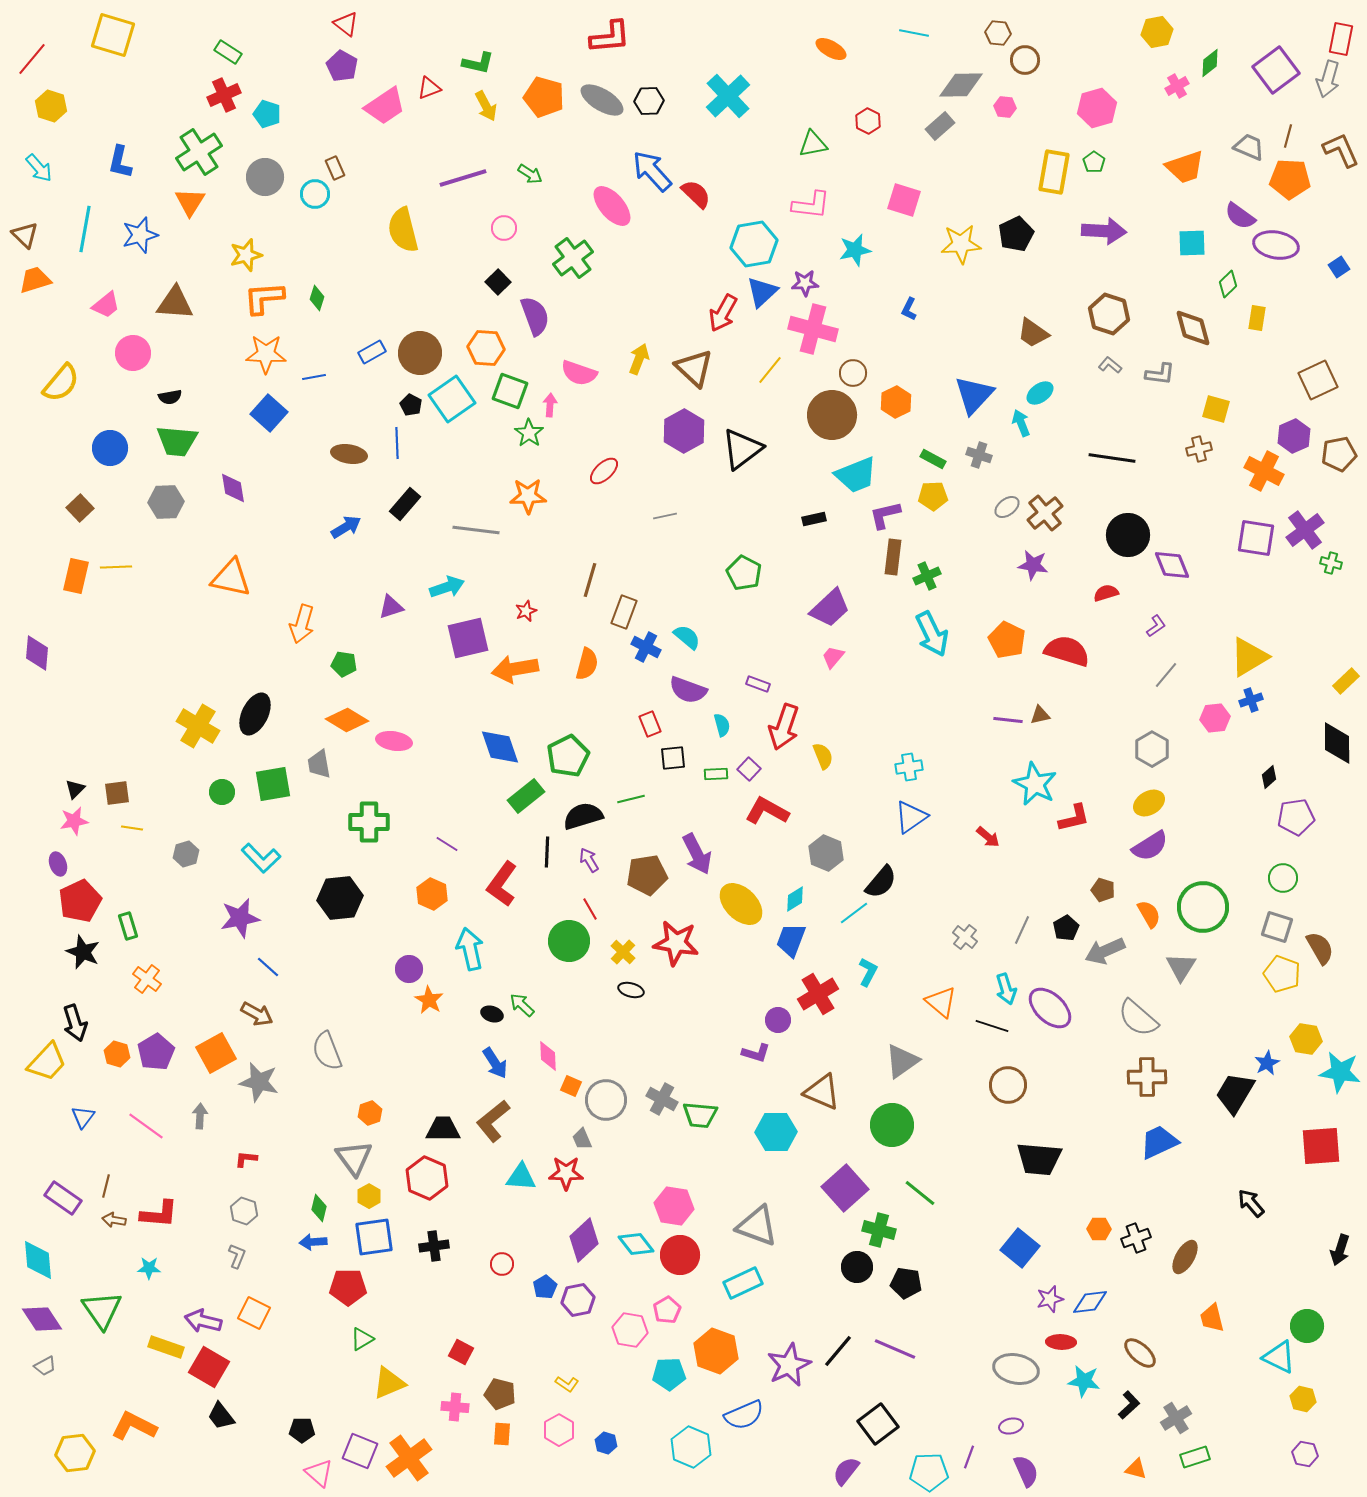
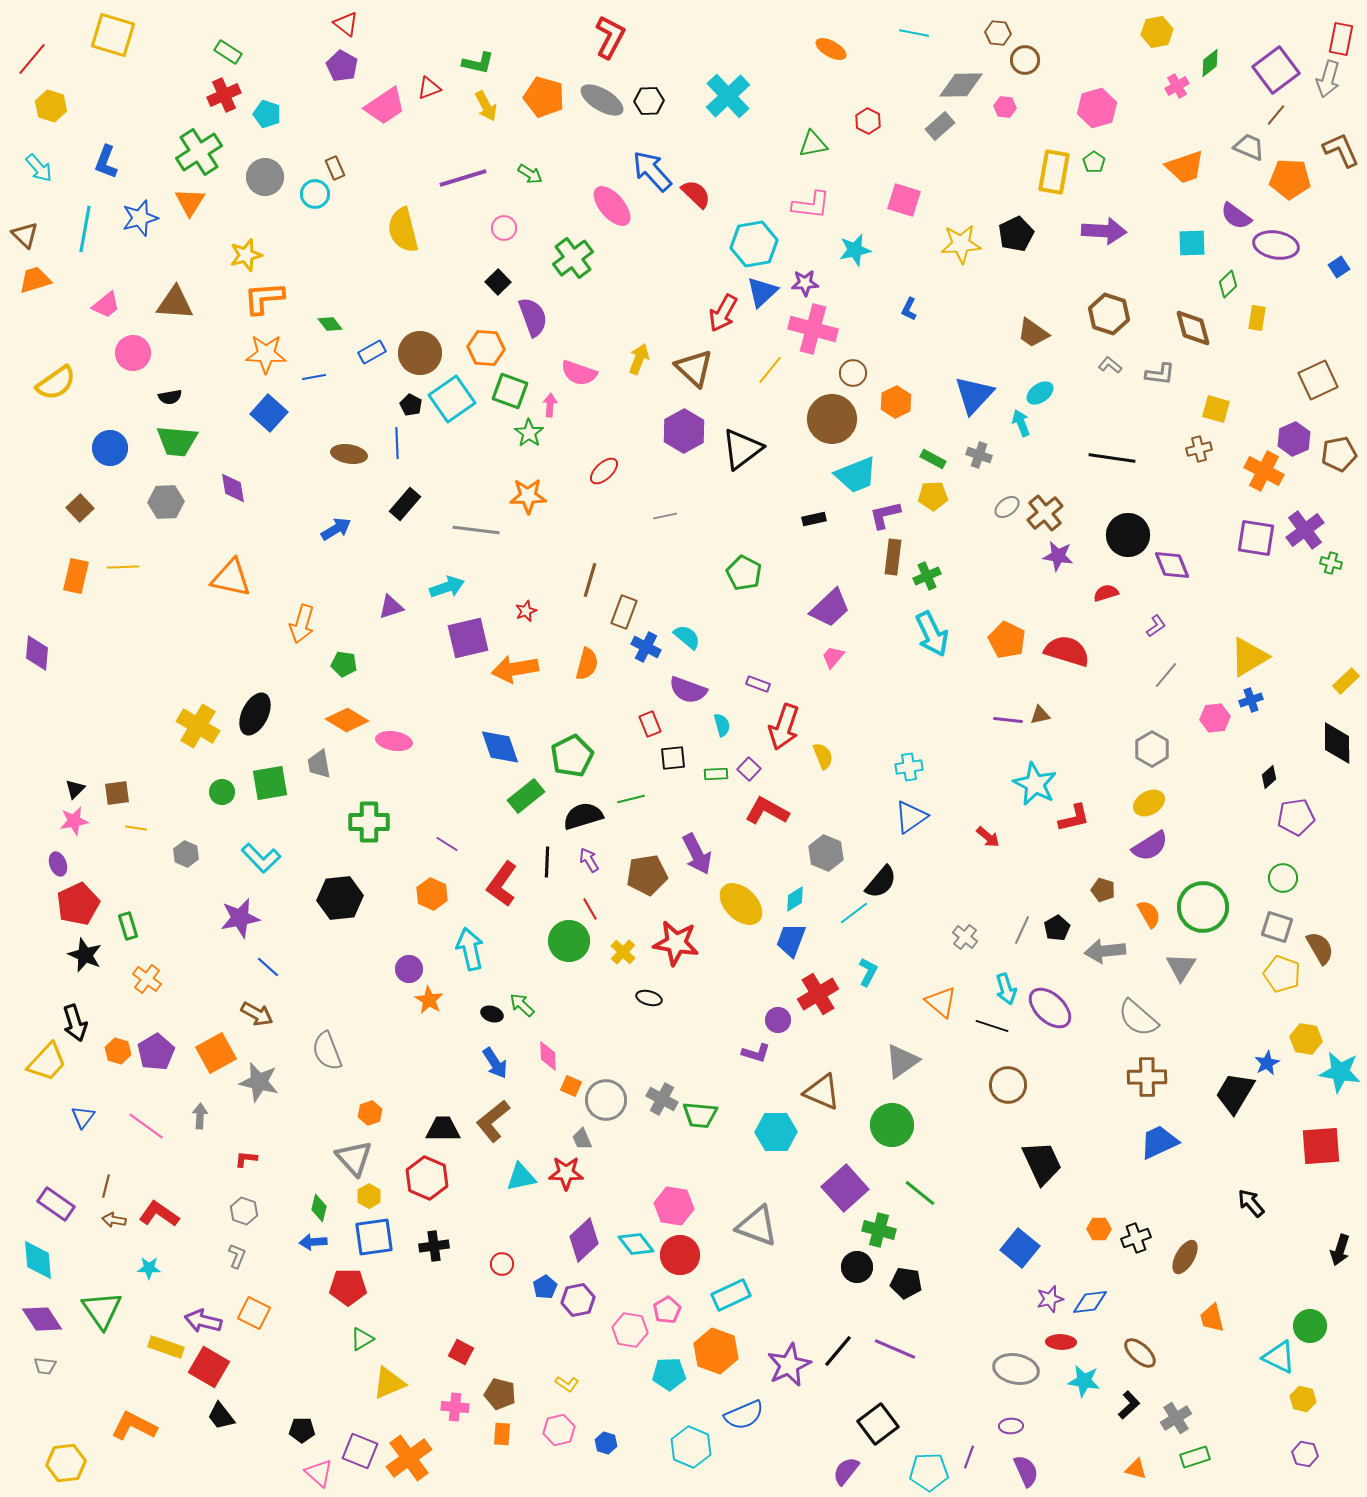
red L-shape at (610, 37): rotated 57 degrees counterclockwise
brown line at (1288, 136): moved 12 px left, 21 px up; rotated 25 degrees clockwise
blue L-shape at (120, 162): moved 14 px left; rotated 8 degrees clockwise
purple semicircle at (1240, 216): moved 4 px left
blue star at (140, 235): moved 17 px up
green diamond at (317, 298): moved 13 px right, 26 px down; rotated 55 degrees counterclockwise
purple semicircle at (535, 316): moved 2 px left, 1 px down
yellow semicircle at (61, 383): moved 5 px left; rotated 15 degrees clockwise
brown circle at (832, 415): moved 4 px down
purple hexagon at (1294, 436): moved 3 px down
blue arrow at (346, 527): moved 10 px left, 2 px down
purple star at (1033, 565): moved 25 px right, 9 px up
yellow line at (116, 567): moved 7 px right
green pentagon at (568, 756): moved 4 px right
green square at (273, 784): moved 3 px left, 1 px up
yellow line at (132, 828): moved 4 px right
black line at (547, 852): moved 10 px down
gray hexagon at (186, 854): rotated 20 degrees counterclockwise
red pentagon at (80, 901): moved 2 px left, 3 px down
black pentagon at (1066, 928): moved 9 px left
gray arrow at (1105, 951): rotated 18 degrees clockwise
black star at (83, 952): moved 2 px right, 3 px down
black ellipse at (631, 990): moved 18 px right, 8 px down
orange hexagon at (117, 1054): moved 1 px right, 3 px up
gray triangle at (354, 1158): rotated 6 degrees counterclockwise
black trapezoid at (1039, 1159): moved 3 px right, 4 px down; rotated 120 degrees counterclockwise
cyan triangle at (521, 1177): rotated 16 degrees counterclockwise
purple rectangle at (63, 1198): moved 7 px left, 6 px down
red L-shape at (159, 1214): rotated 150 degrees counterclockwise
cyan rectangle at (743, 1283): moved 12 px left, 12 px down
green circle at (1307, 1326): moved 3 px right
gray trapezoid at (45, 1366): rotated 35 degrees clockwise
purple ellipse at (1011, 1426): rotated 10 degrees clockwise
pink hexagon at (559, 1430): rotated 16 degrees clockwise
yellow hexagon at (75, 1453): moved 9 px left, 10 px down
